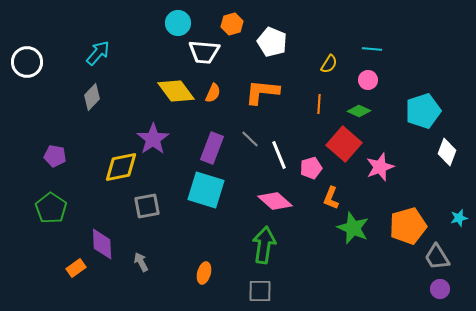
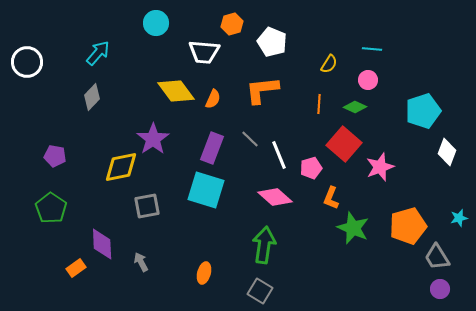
cyan circle at (178, 23): moved 22 px left
orange L-shape at (262, 92): moved 2 px up; rotated 12 degrees counterclockwise
orange semicircle at (213, 93): moved 6 px down
green diamond at (359, 111): moved 4 px left, 4 px up
pink diamond at (275, 201): moved 4 px up
gray square at (260, 291): rotated 30 degrees clockwise
